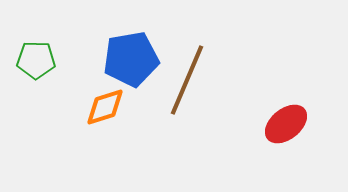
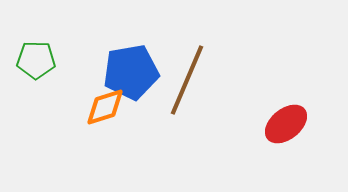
blue pentagon: moved 13 px down
